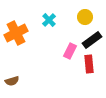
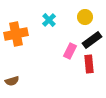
orange cross: moved 1 px down; rotated 15 degrees clockwise
